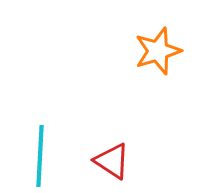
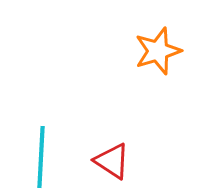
cyan line: moved 1 px right, 1 px down
